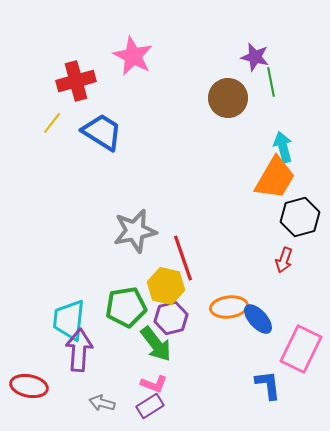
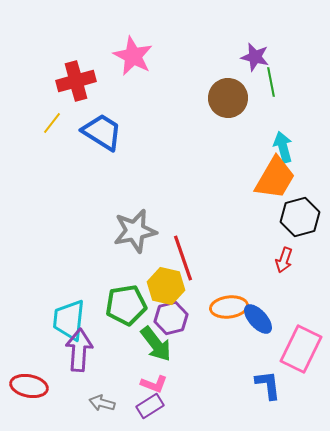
green pentagon: moved 2 px up
